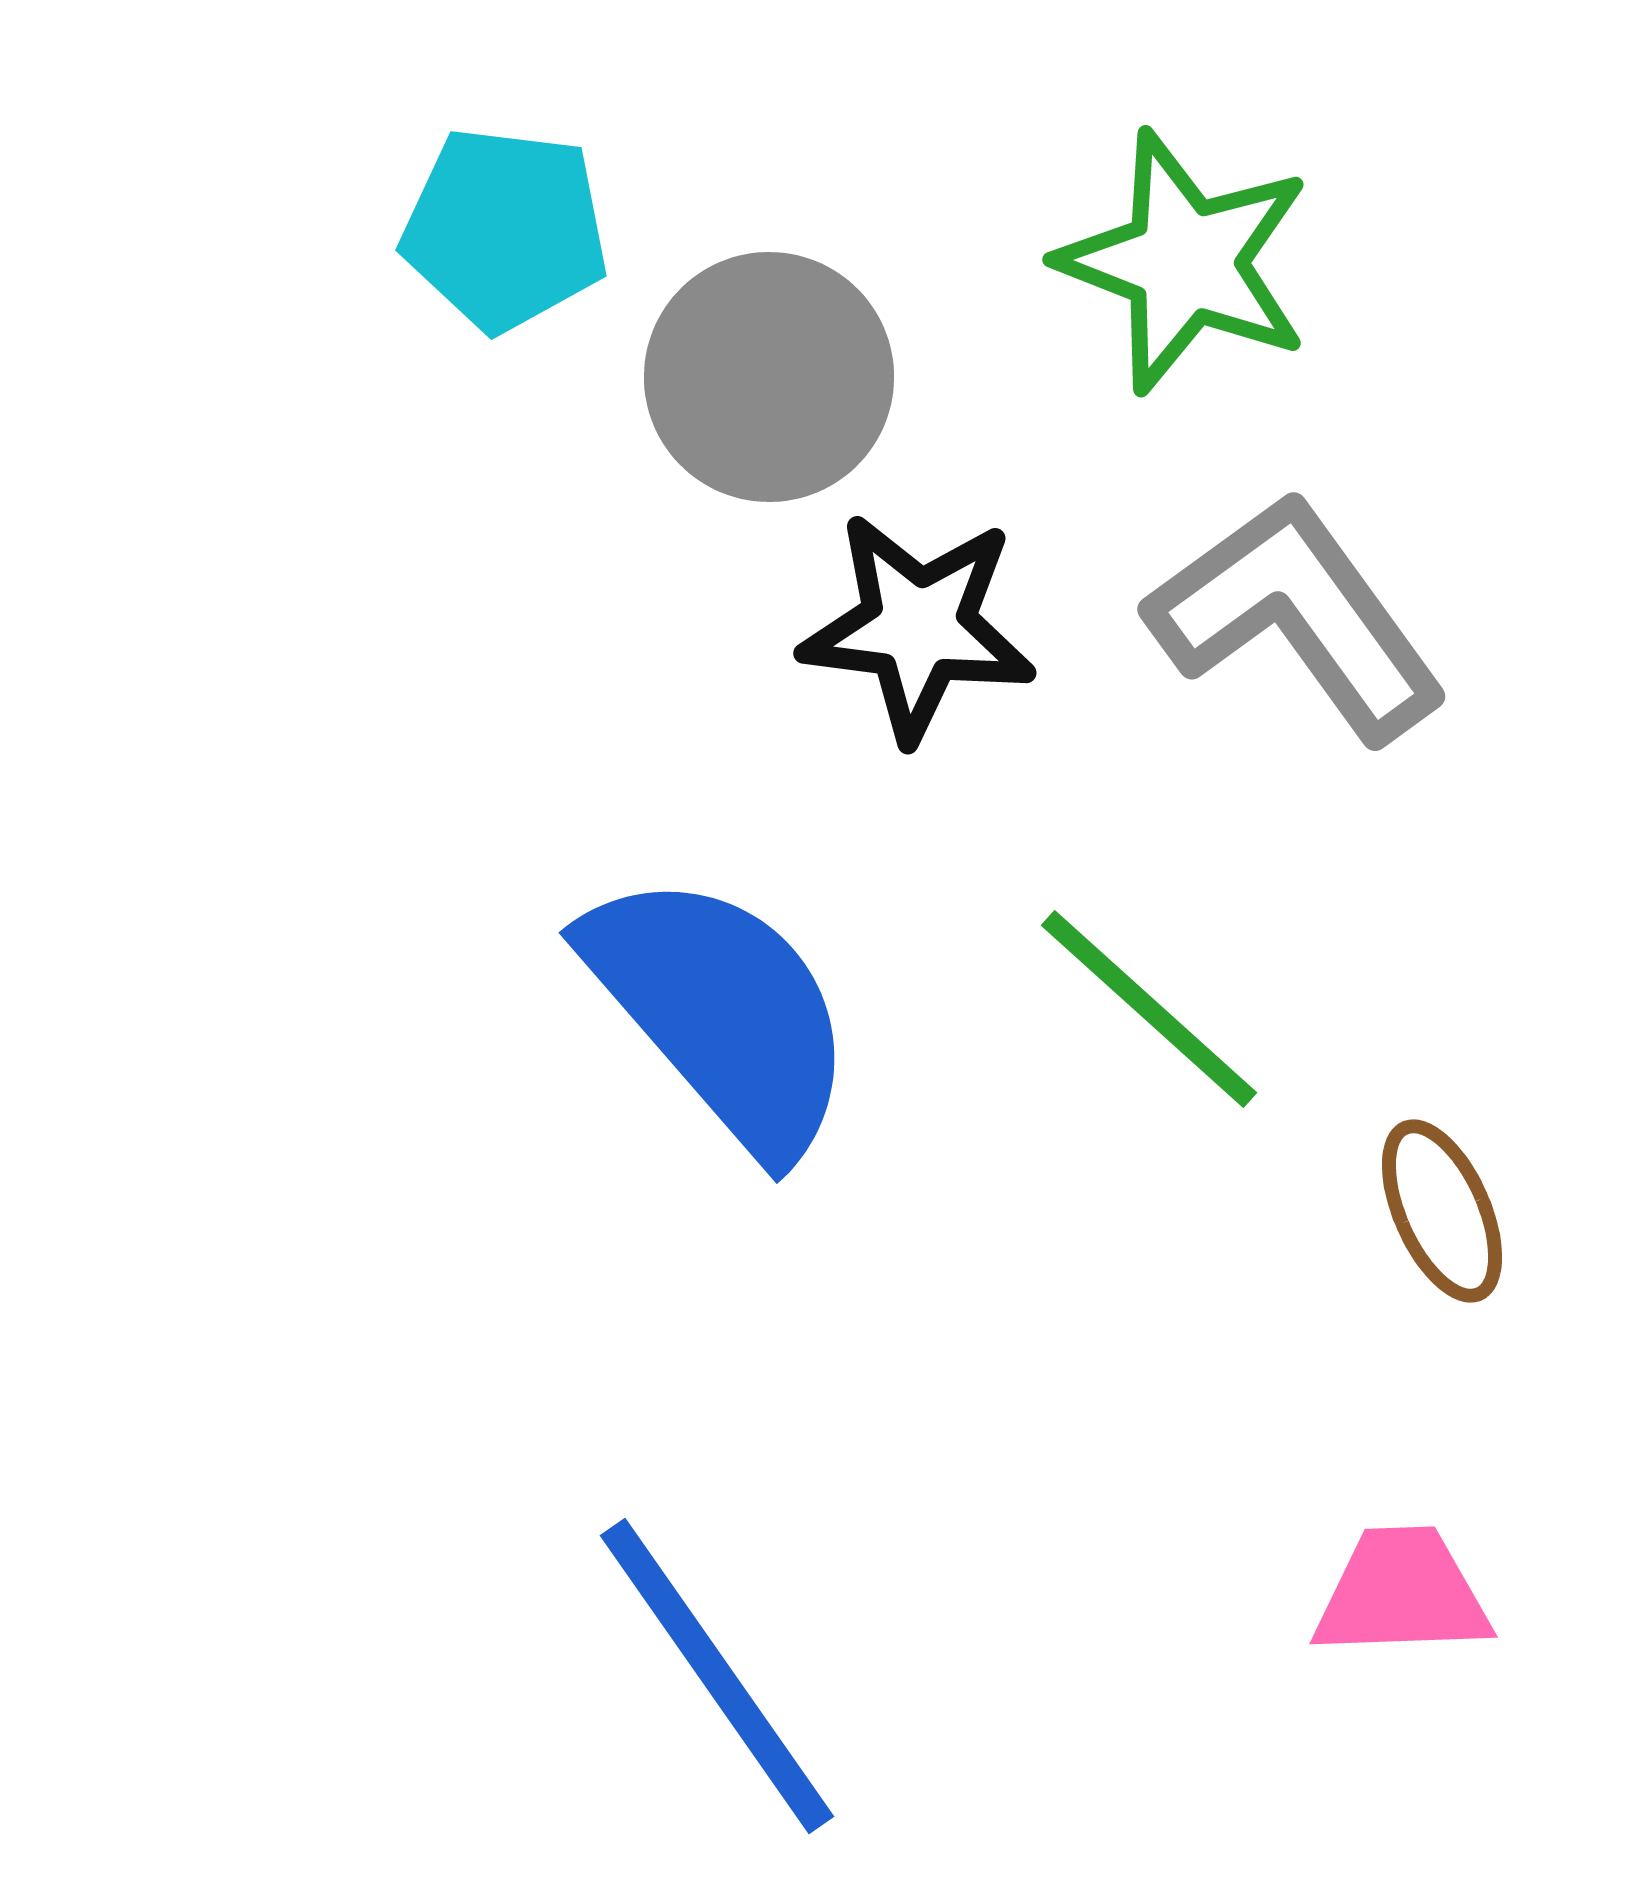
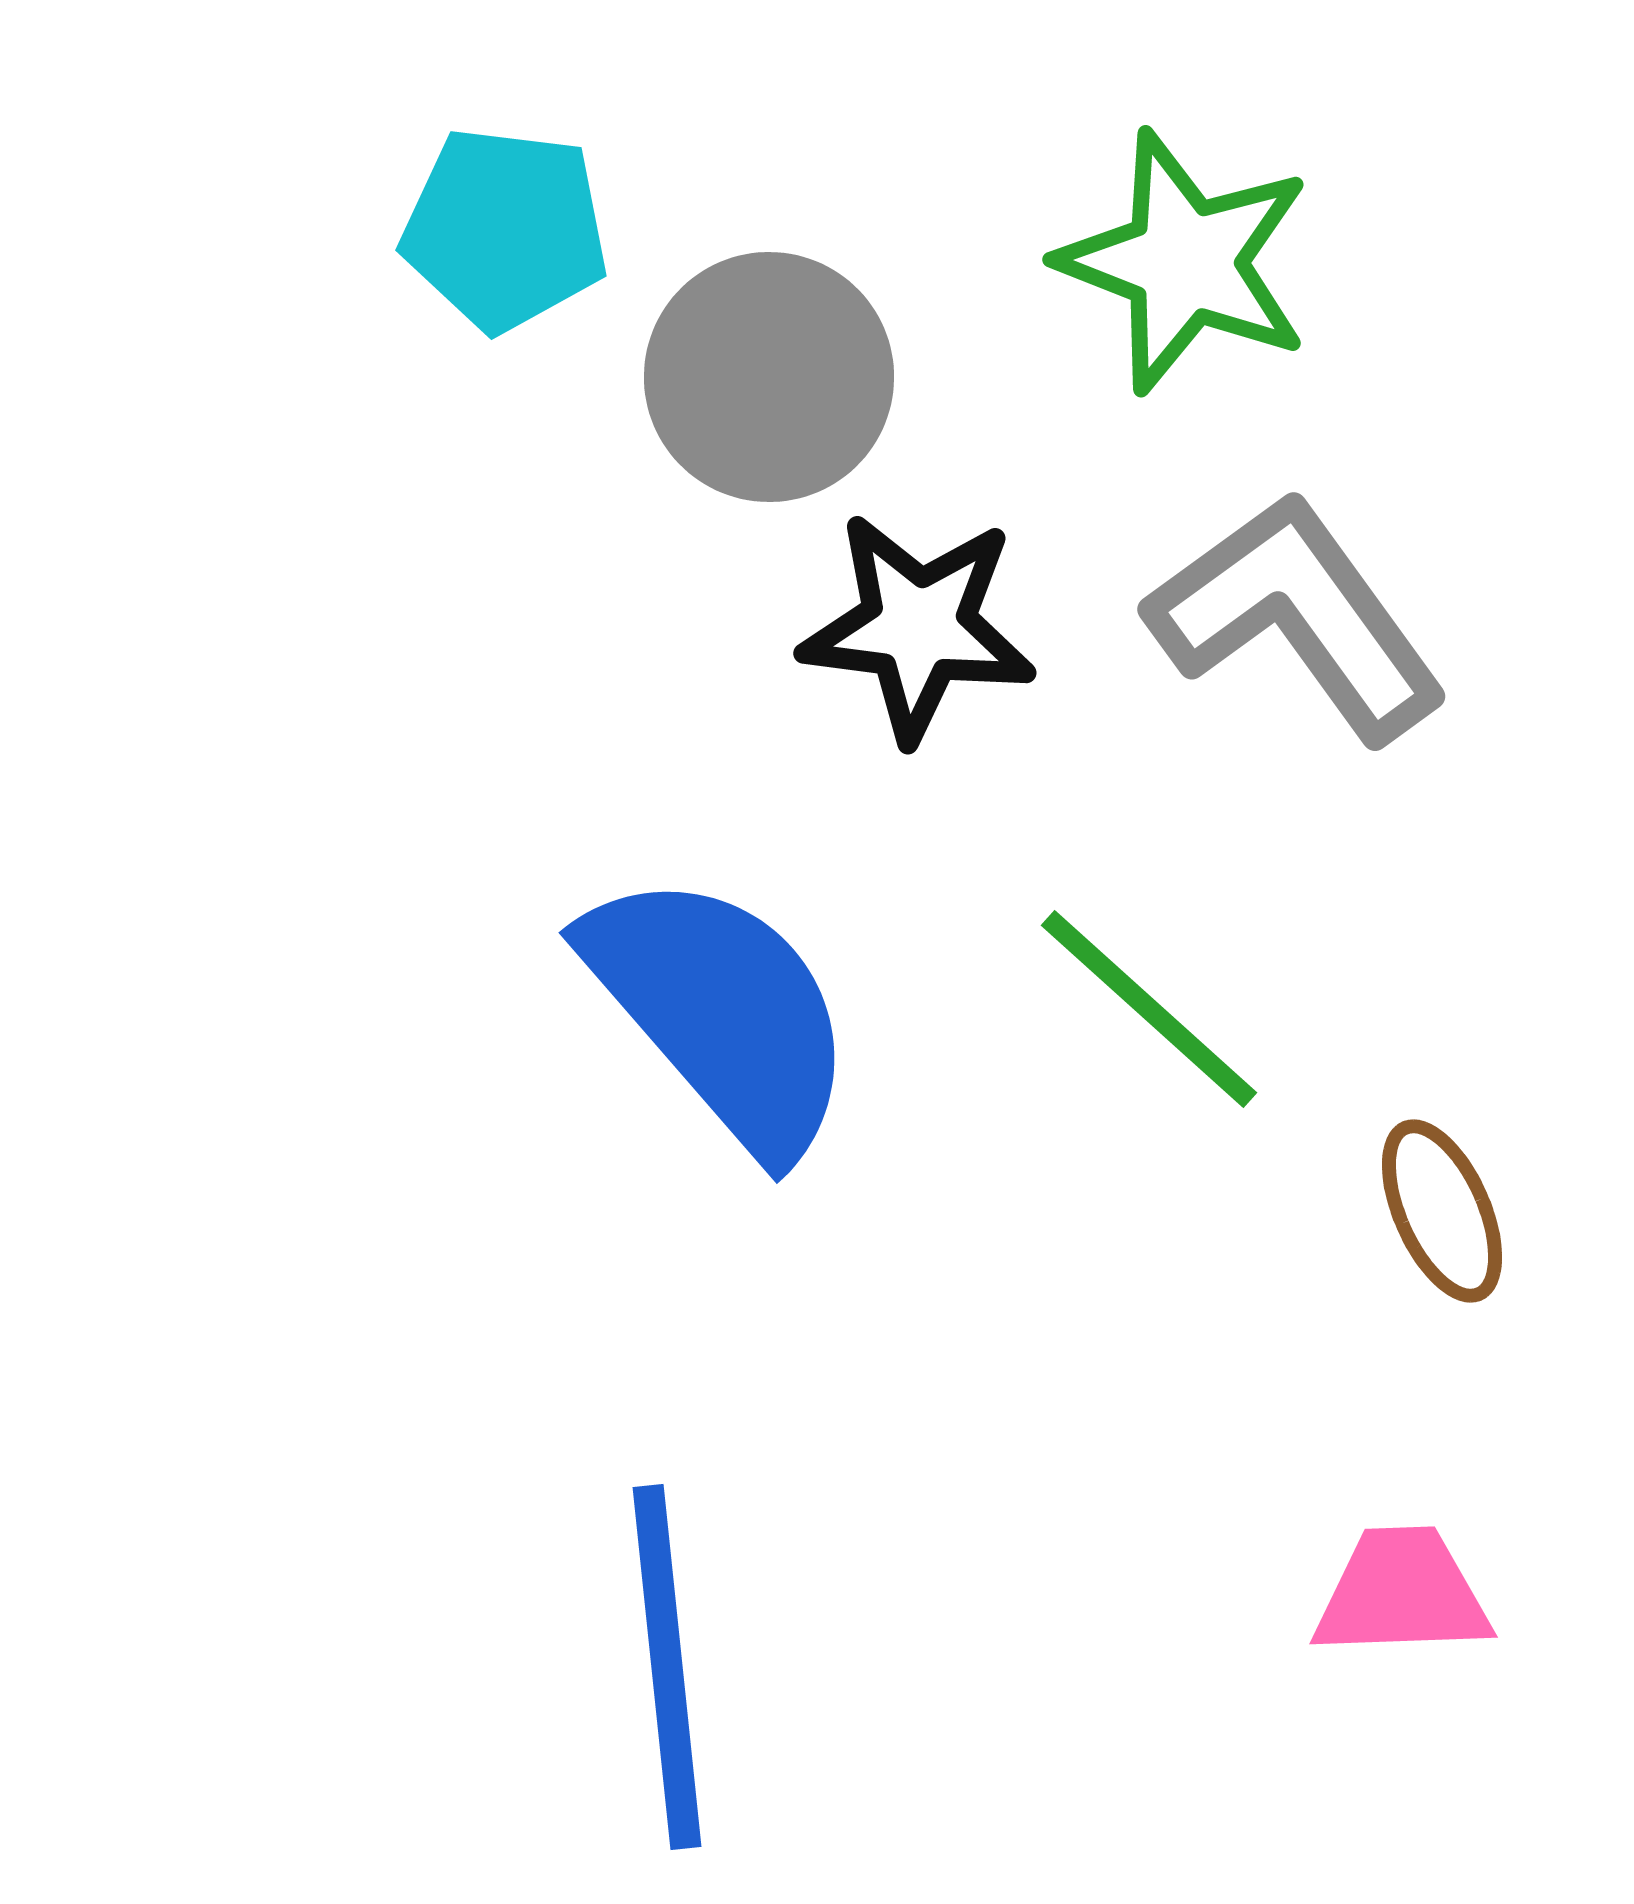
blue line: moved 50 px left, 9 px up; rotated 29 degrees clockwise
